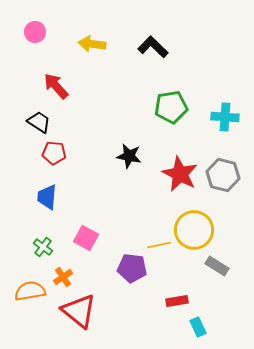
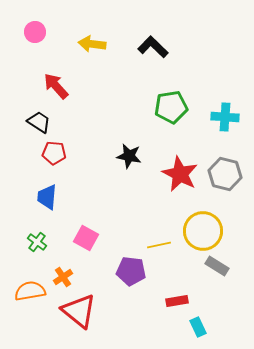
gray hexagon: moved 2 px right, 1 px up
yellow circle: moved 9 px right, 1 px down
green cross: moved 6 px left, 5 px up
purple pentagon: moved 1 px left, 3 px down
